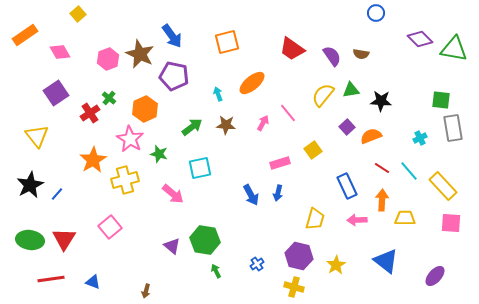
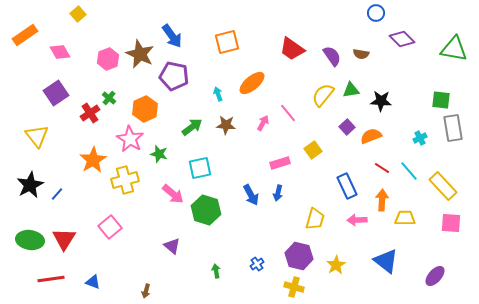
purple diamond at (420, 39): moved 18 px left
green hexagon at (205, 240): moved 1 px right, 30 px up; rotated 8 degrees clockwise
green arrow at (216, 271): rotated 16 degrees clockwise
